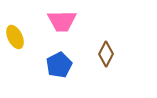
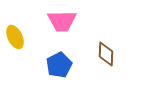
brown diamond: rotated 25 degrees counterclockwise
